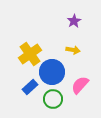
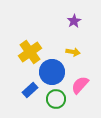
yellow arrow: moved 2 px down
yellow cross: moved 2 px up
blue rectangle: moved 3 px down
green circle: moved 3 px right
